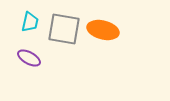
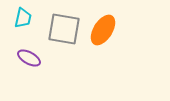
cyan trapezoid: moved 7 px left, 4 px up
orange ellipse: rotated 72 degrees counterclockwise
